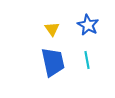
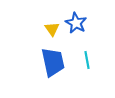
blue star: moved 12 px left, 2 px up
